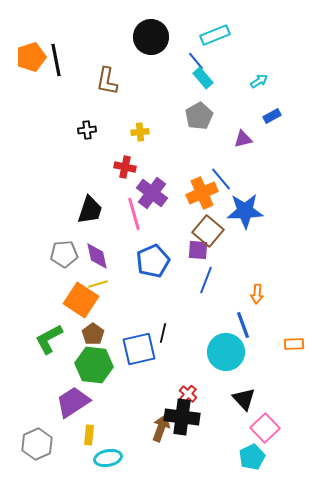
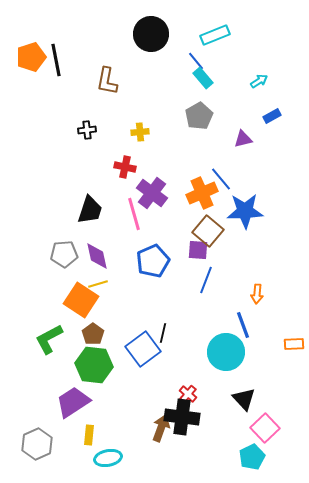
black circle at (151, 37): moved 3 px up
blue square at (139, 349): moved 4 px right; rotated 24 degrees counterclockwise
